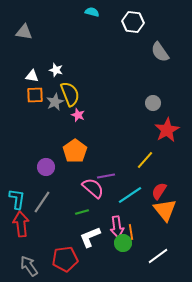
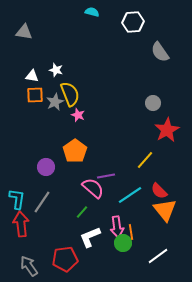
white hexagon: rotated 10 degrees counterclockwise
red semicircle: rotated 78 degrees counterclockwise
green line: rotated 32 degrees counterclockwise
